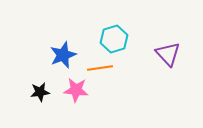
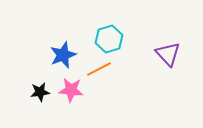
cyan hexagon: moved 5 px left
orange line: moved 1 px left, 1 px down; rotated 20 degrees counterclockwise
pink star: moved 5 px left
